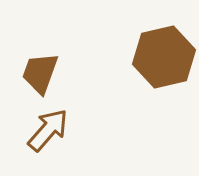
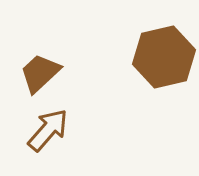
brown trapezoid: rotated 27 degrees clockwise
